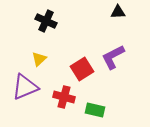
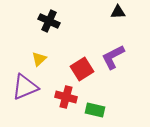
black cross: moved 3 px right
red cross: moved 2 px right
